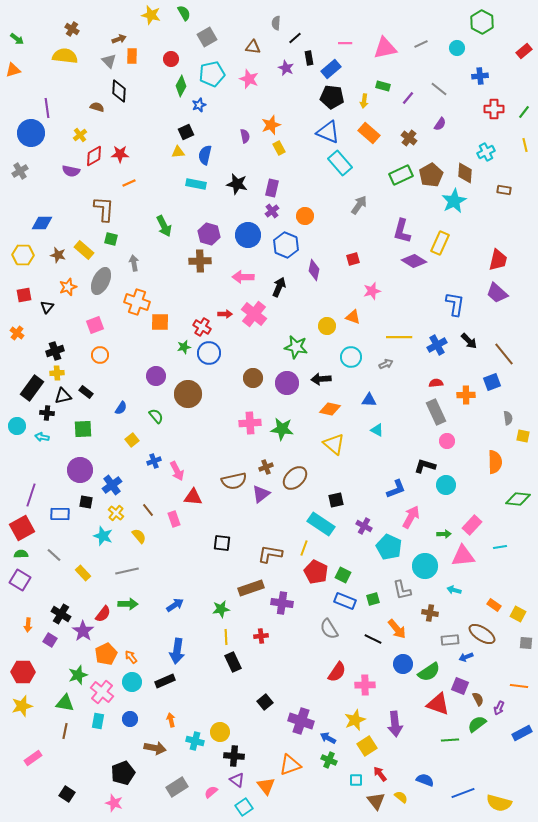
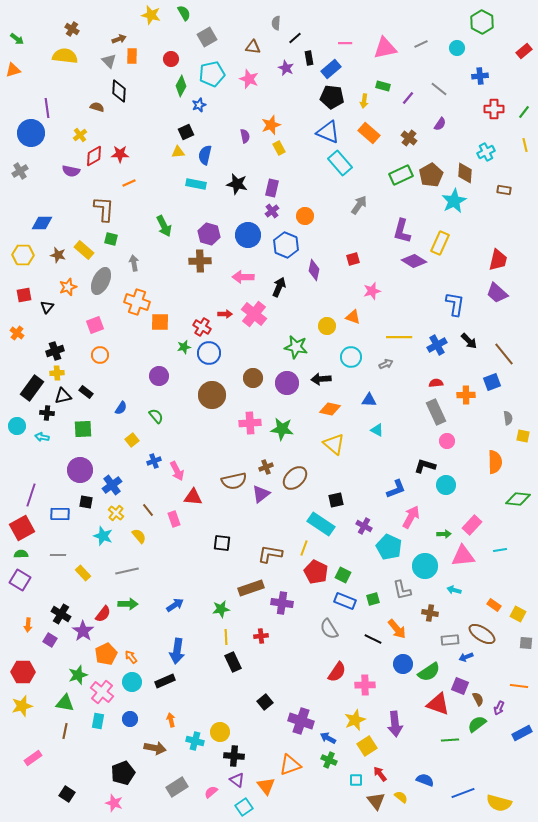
purple circle at (156, 376): moved 3 px right
brown circle at (188, 394): moved 24 px right, 1 px down
cyan line at (500, 547): moved 3 px down
gray line at (54, 555): moved 4 px right; rotated 42 degrees counterclockwise
